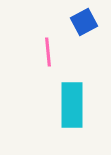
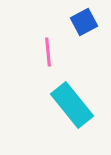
cyan rectangle: rotated 39 degrees counterclockwise
